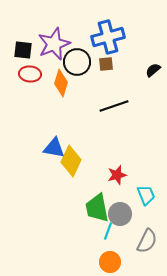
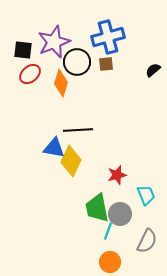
purple star: moved 2 px up
red ellipse: rotated 45 degrees counterclockwise
black line: moved 36 px left, 24 px down; rotated 16 degrees clockwise
